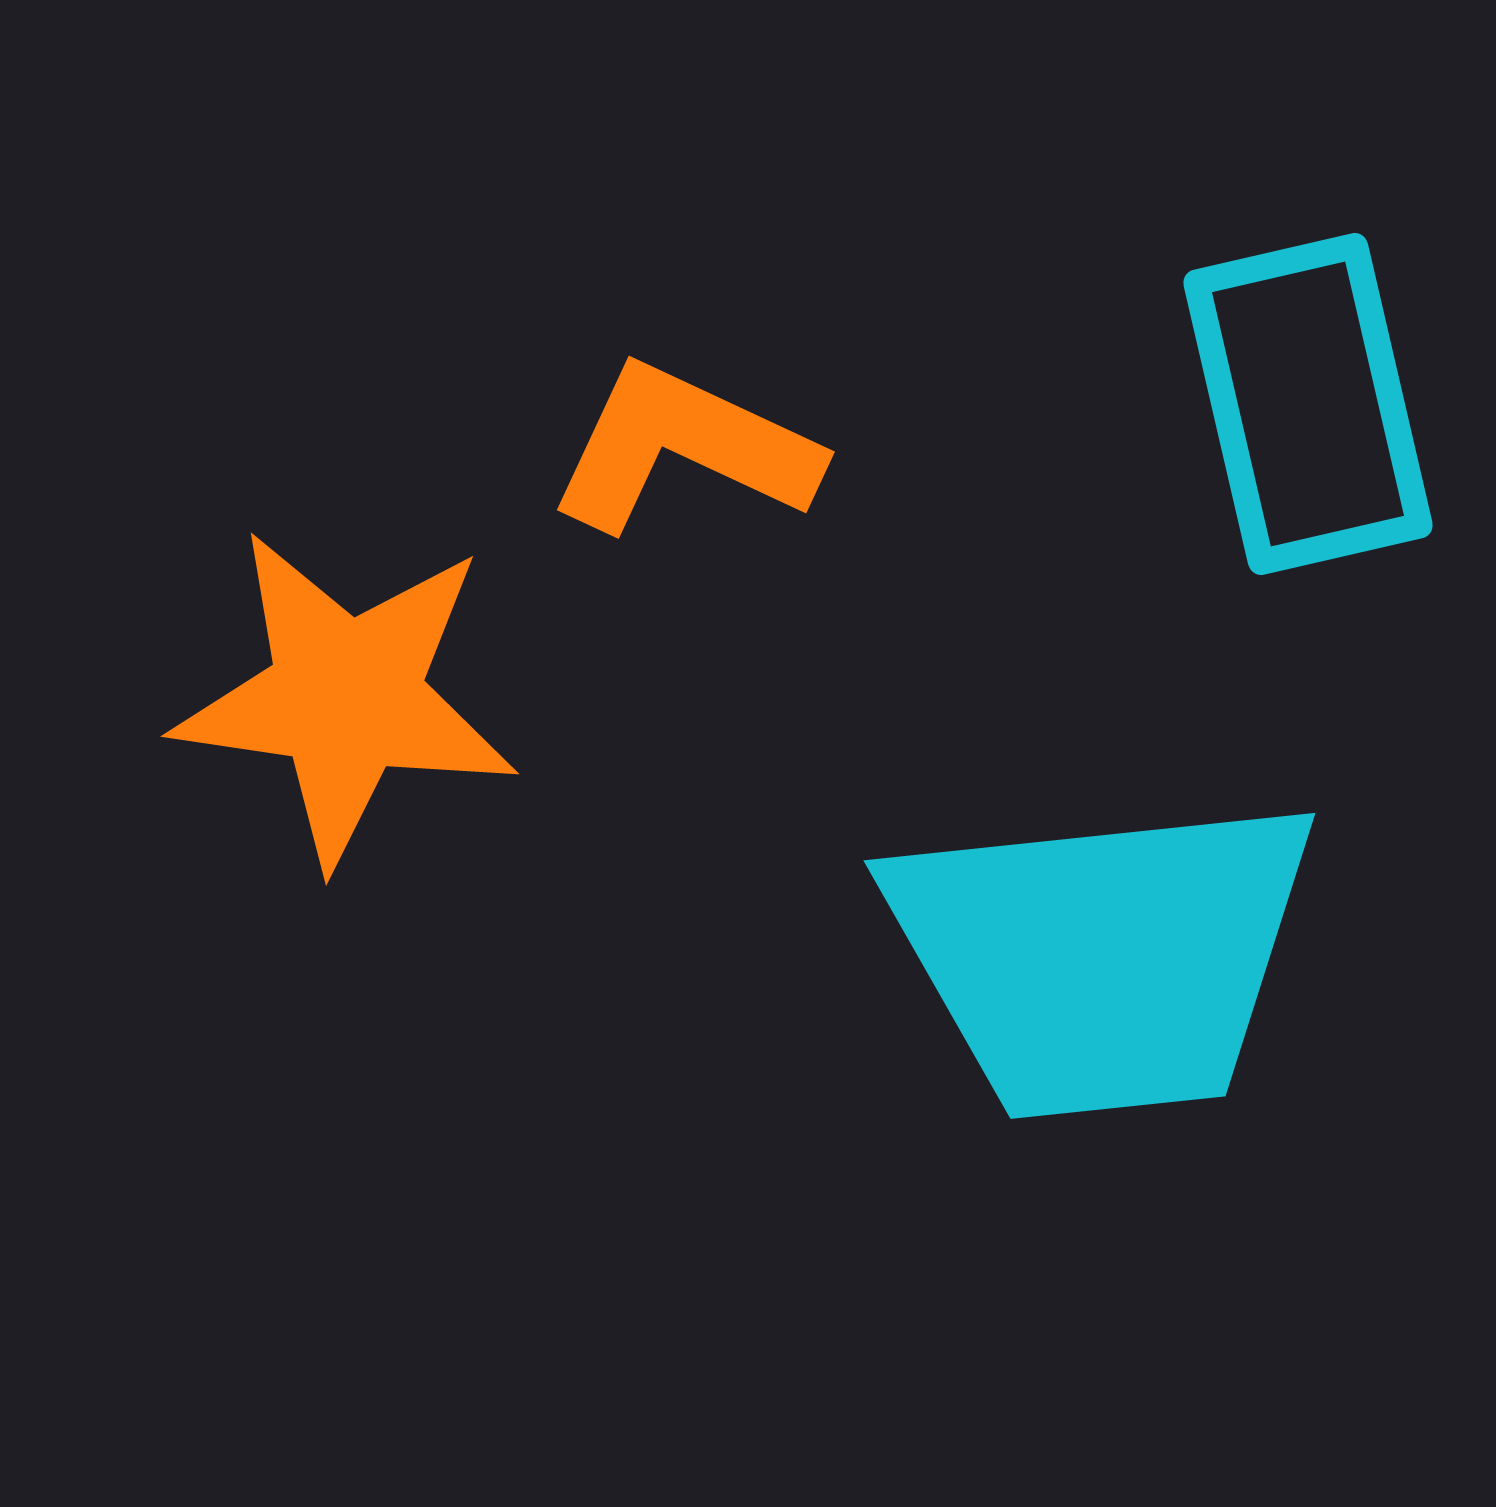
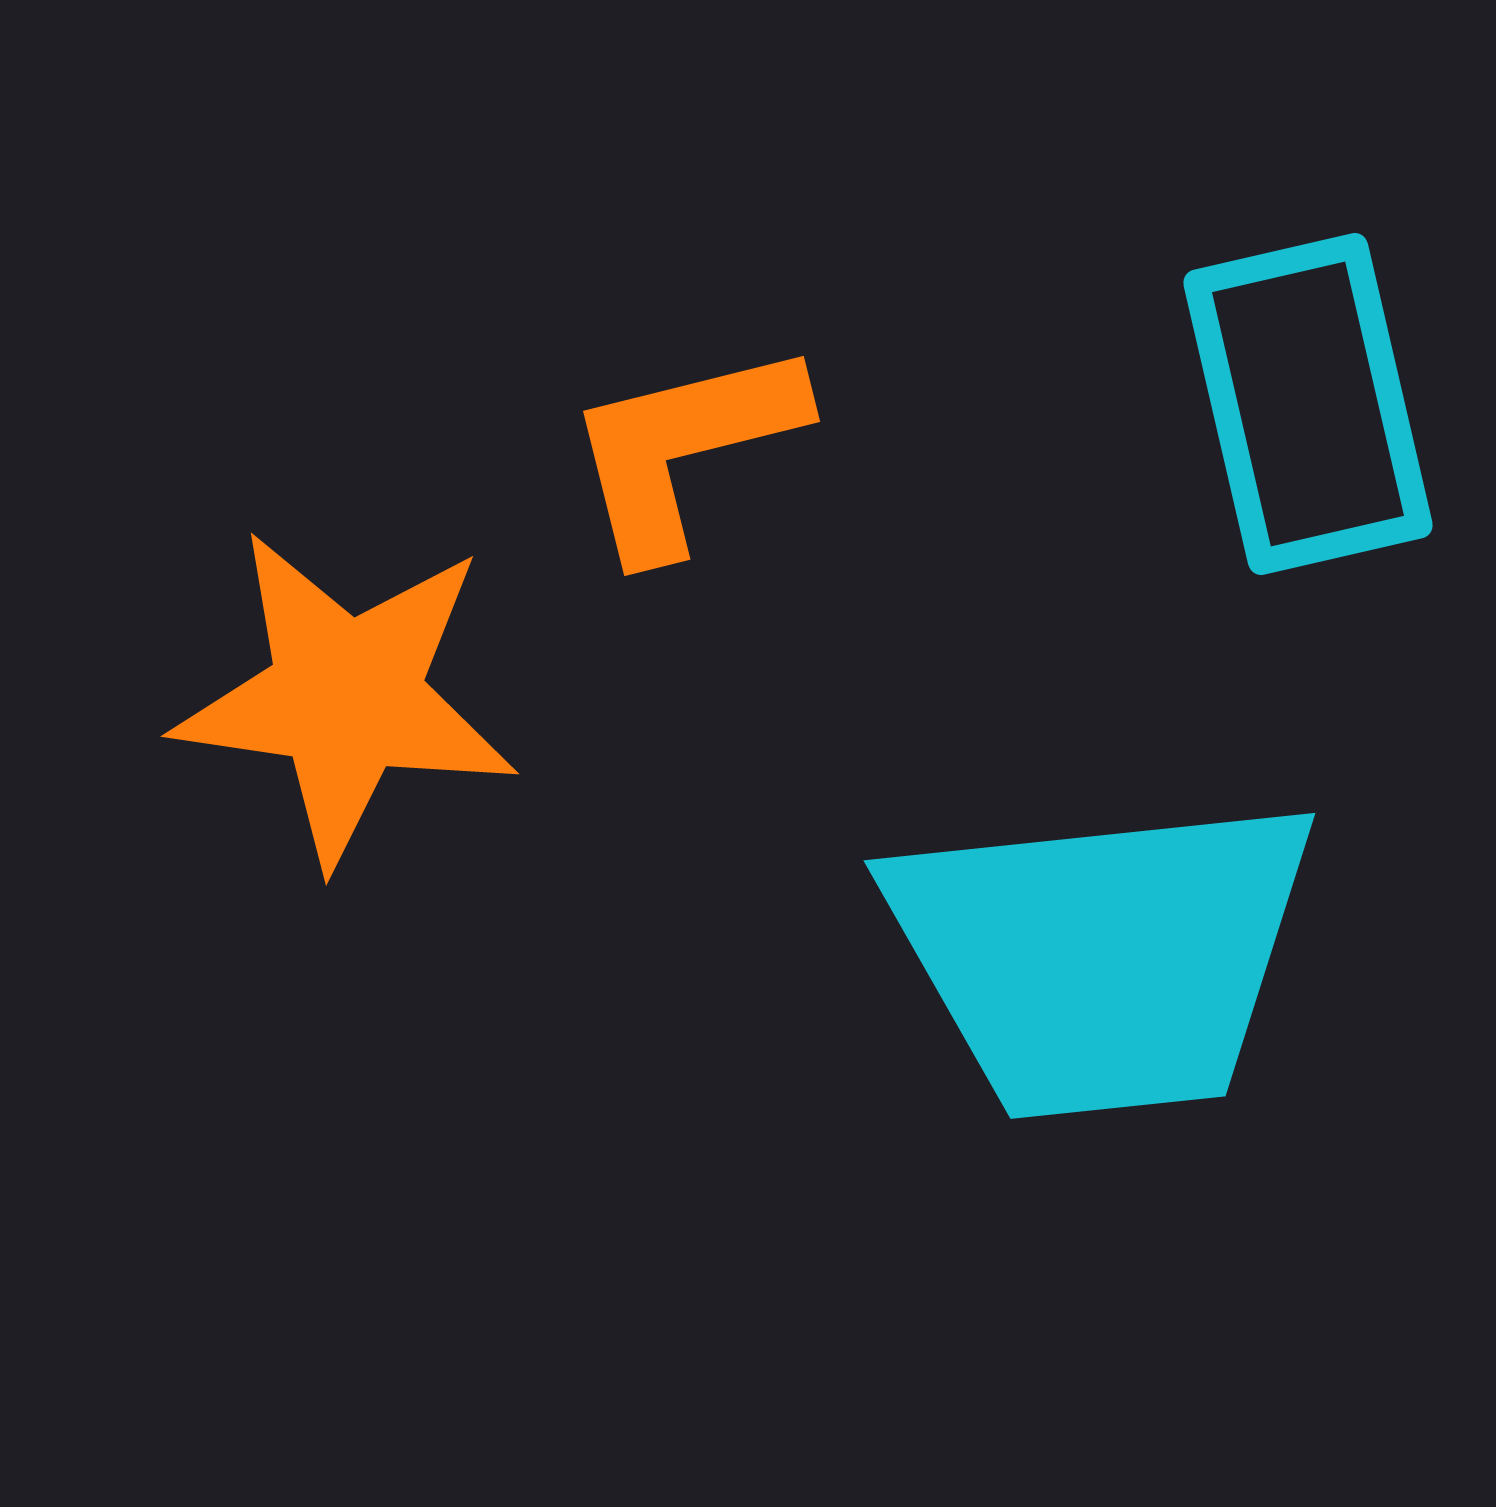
orange L-shape: rotated 39 degrees counterclockwise
